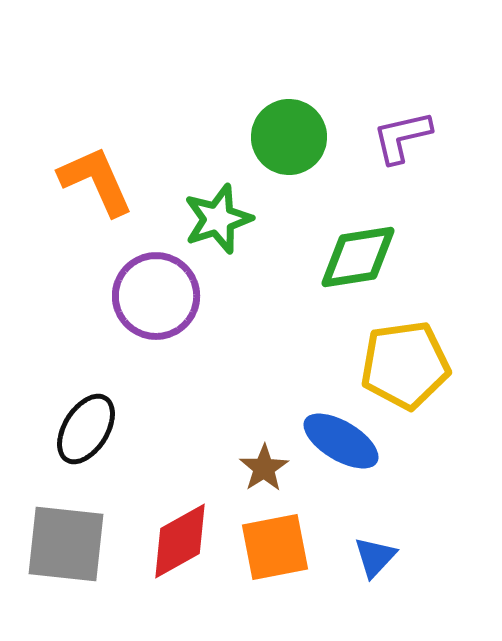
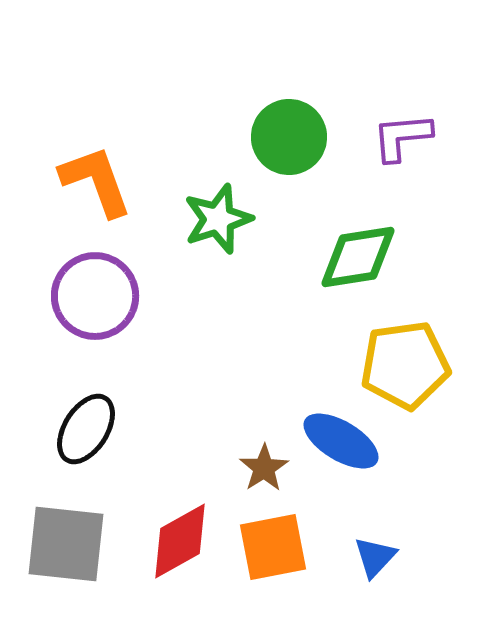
purple L-shape: rotated 8 degrees clockwise
orange L-shape: rotated 4 degrees clockwise
purple circle: moved 61 px left
orange square: moved 2 px left
